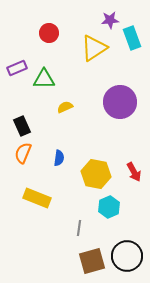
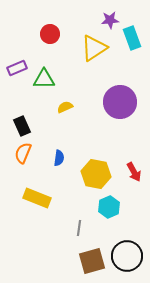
red circle: moved 1 px right, 1 px down
